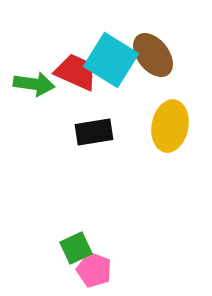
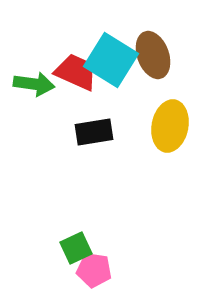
brown ellipse: rotated 18 degrees clockwise
pink pentagon: rotated 12 degrees counterclockwise
